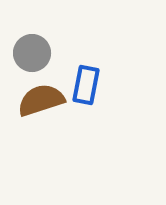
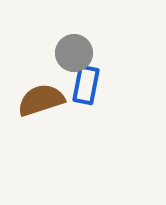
gray circle: moved 42 px right
